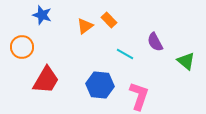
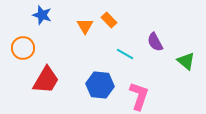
orange triangle: rotated 24 degrees counterclockwise
orange circle: moved 1 px right, 1 px down
